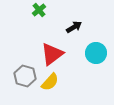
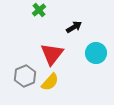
red triangle: rotated 15 degrees counterclockwise
gray hexagon: rotated 20 degrees clockwise
